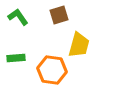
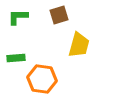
green L-shape: rotated 55 degrees counterclockwise
orange hexagon: moved 10 px left, 9 px down
